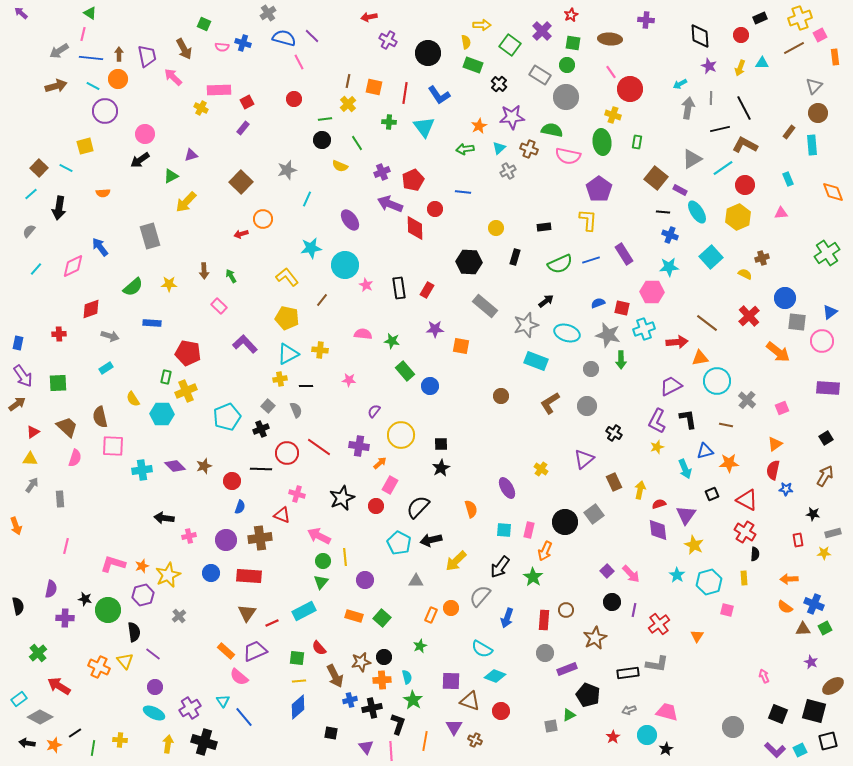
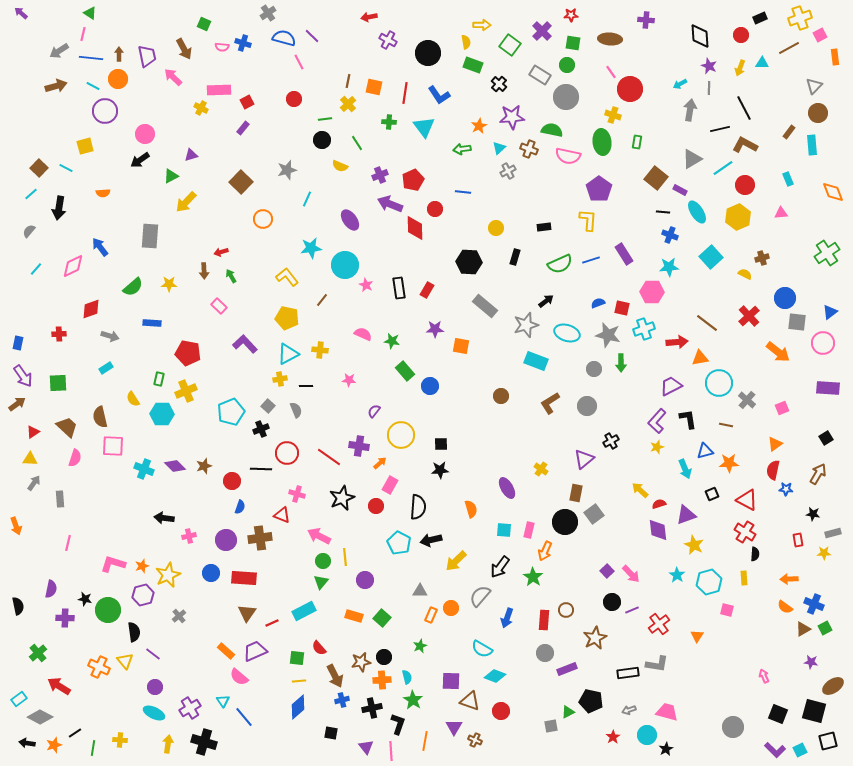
red star at (571, 15): rotated 24 degrees clockwise
brown line at (794, 48): moved 5 px left
gray line at (711, 98): moved 2 px left, 10 px up
gray arrow at (688, 108): moved 2 px right, 2 px down
green arrow at (465, 149): moved 3 px left
purple cross at (382, 172): moved 2 px left, 3 px down
red arrow at (241, 234): moved 20 px left, 18 px down
gray rectangle at (150, 236): rotated 20 degrees clockwise
pink semicircle at (363, 334): rotated 18 degrees clockwise
pink circle at (822, 341): moved 1 px right, 2 px down
green arrow at (621, 360): moved 3 px down
gray circle at (591, 369): moved 3 px right
green rectangle at (166, 377): moved 7 px left, 2 px down
cyan circle at (717, 381): moved 2 px right, 2 px down
cyan pentagon at (227, 417): moved 4 px right, 5 px up
purple L-shape at (657, 421): rotated 15 degrees clockwise
black cross at (614, 433): moved 3 px left, 8 px down; rotated 28 degrees clockwise
red line at (319, 447): moved 10 px right, 10 px down
black star at (441, 468): moved 1 px left, 2 px down; rotated 24 degrees clockwise
cyan cross at (142, 470): moved 2 px right, 1 px up; rotated 30 degrees clockwise
brown arrow at (825, 476): moved 7 px left, 2 px up
brown rectangle at (614, 482): moved 38 px left, 11 px down; rotated 36 degrees clockwise
gray arrow at (32, 485): moved 2 px right, 2 px up
yellow arrow at (640, 490): rotated 60 degrees counterclockwise
black semicircle at (418, 507): rotated 140 degrees clockwise
purple triangle at (686, 515): rotated 35 degrees clockwise
pink line at (66, 546): moved 2 px right, 3 px up
red rectangle at (249, 576): moved 5 px left, 2 px down
gray triangle at (416, 581): moved 4 px right, 10 px down
purple line at (634, 610): moved 2 px left; rotated 56 degrees clockwise
brown triangle at (803, 629): rotated 28 degrees counterclockwise
purple star at (811, 662): rotated 16 degrees counterclockwise
black pentagon at (588, 695): moved 3 px right, 6 px down; rotated 10 degrees counterclockwise
blue cross at (350, 700): moved 8 px left
green triangle at (569, 715): moved 1 px left, 3 px up
